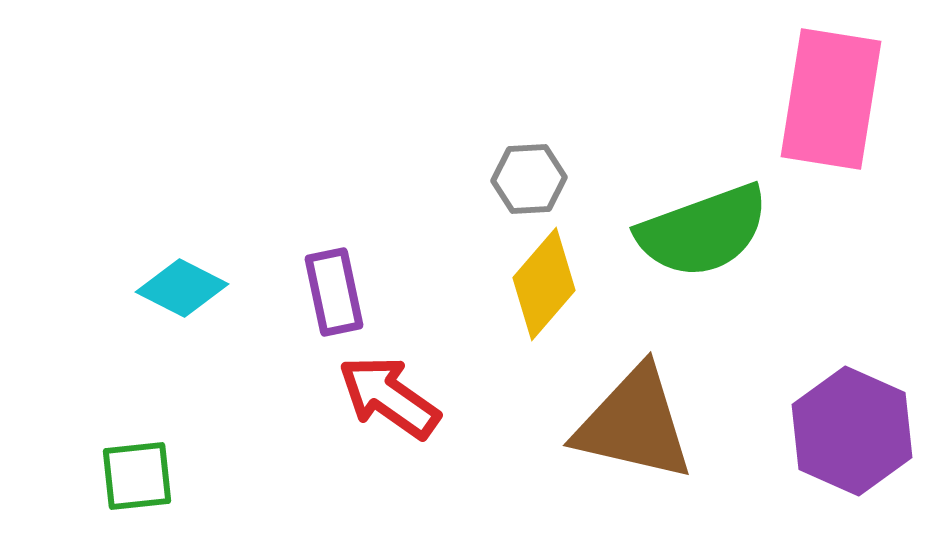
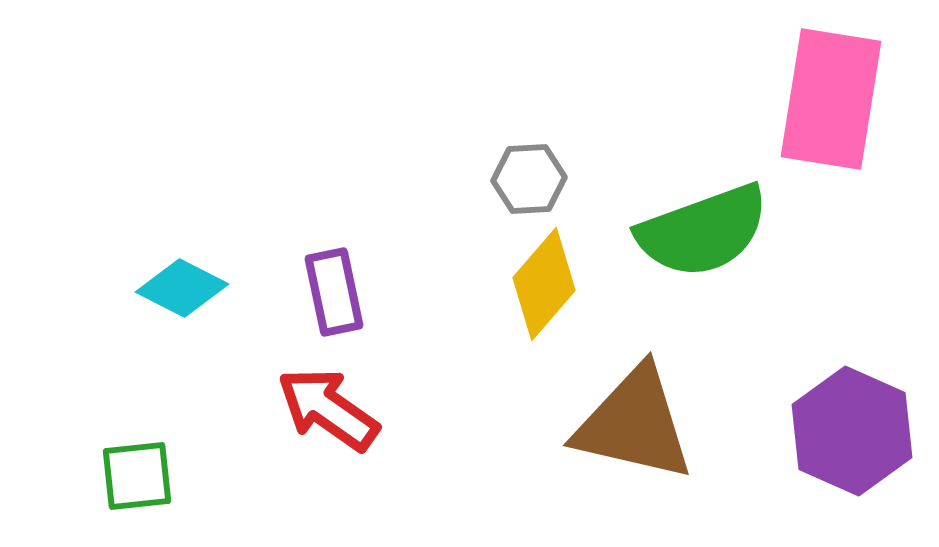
red arrow: moved 61 px left, 12 px down
